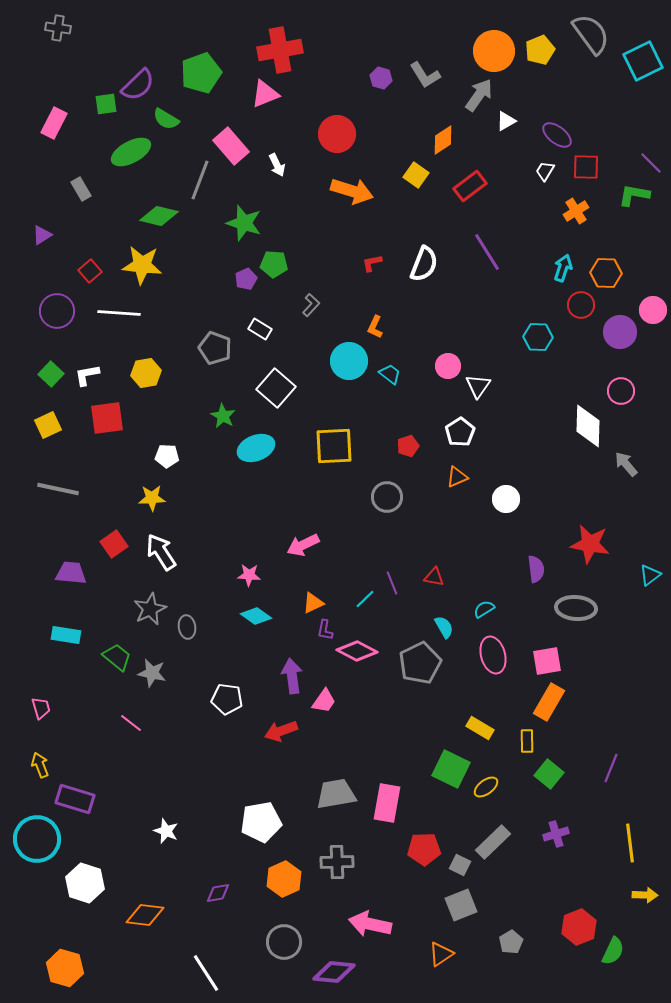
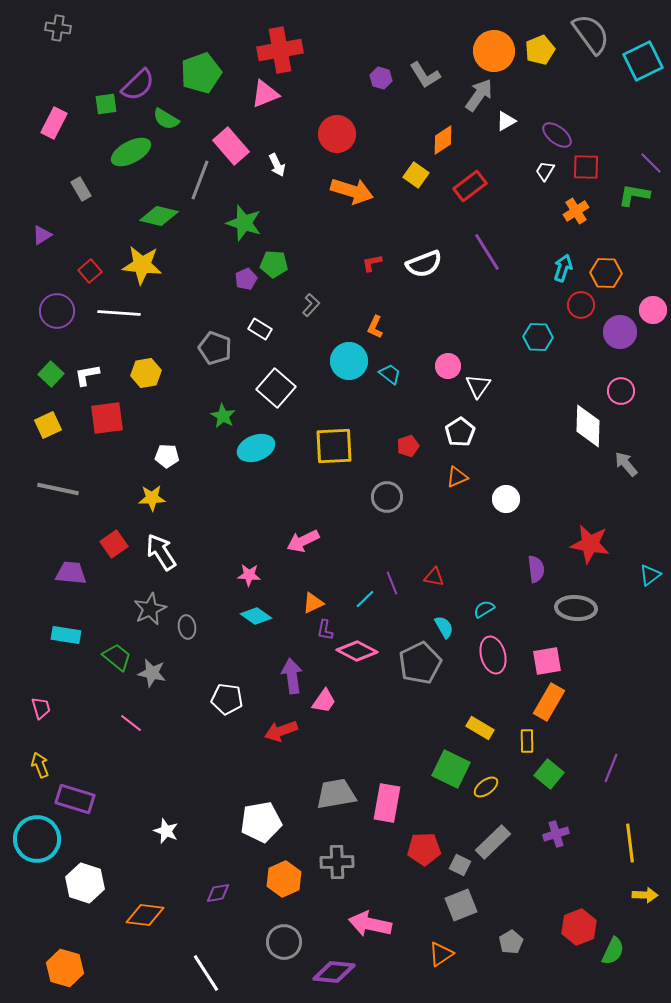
white semicircle at (424, 264): rotated 48 degrees clockwise
pink arrow at (303, 545): moved 4 px up
